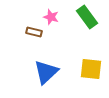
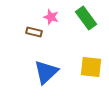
green rectangle: moved 1 px left, 1 px down
yellow square: moved 2 px up
